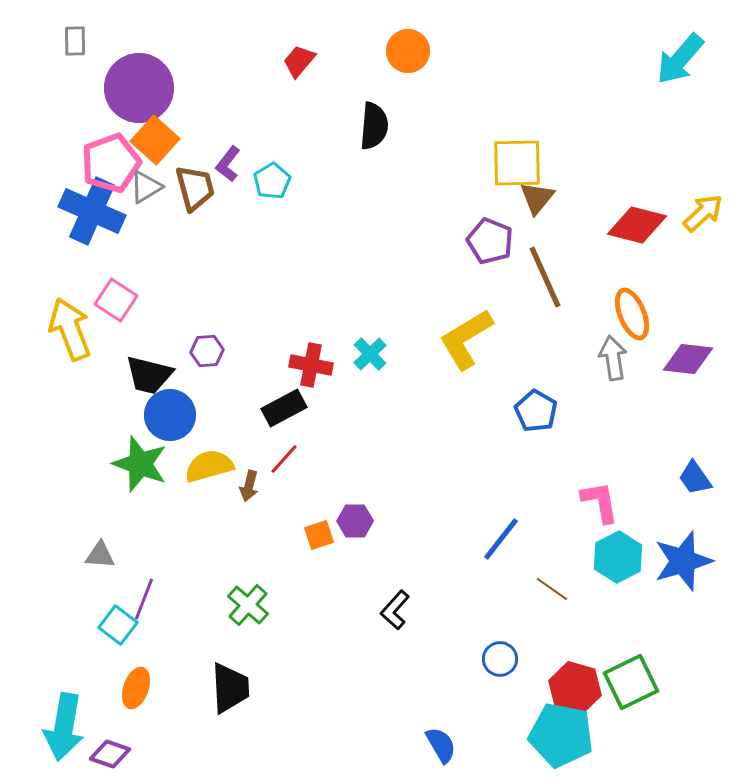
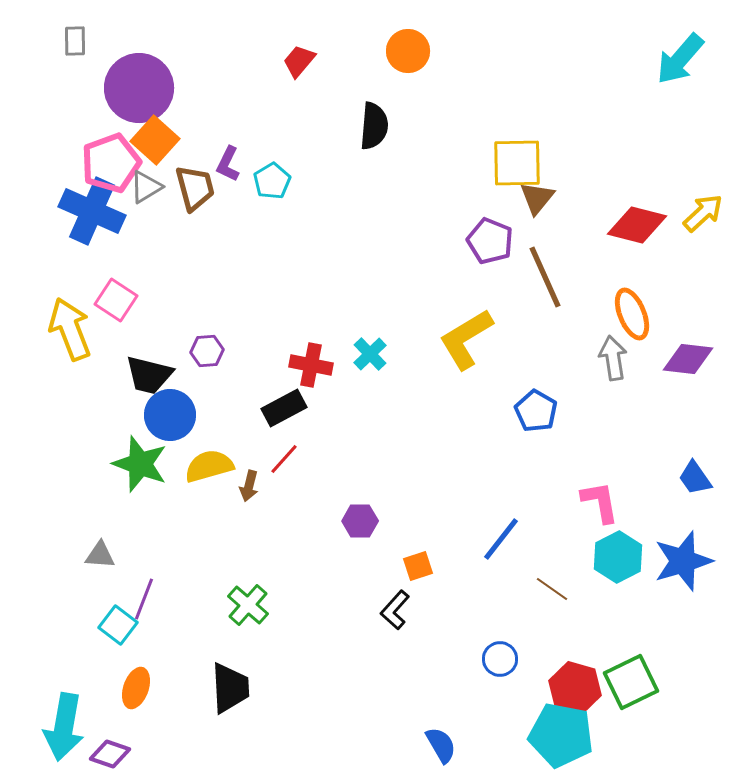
purple L-shape at (228, 164): rotated 12 degrees counterclockwise
purple hexagon at (355, 521): moved 5 px right
orange square at (319, 535): moved 99 px right, 31 px down
